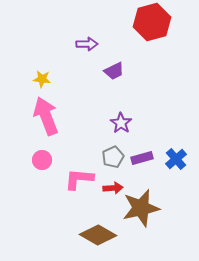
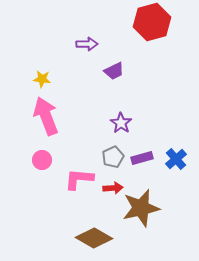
brown diamond: moved 4 px left, 3 px down
